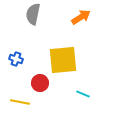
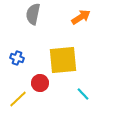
blue cross: moved 1 px right, 1 px up
cyan line: rotated 24 degrees clockwise
yellow line: moved 2 px left, 3 px up; rotated 54 degrees counterclockwise
